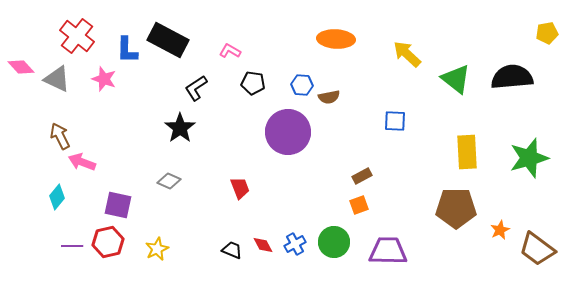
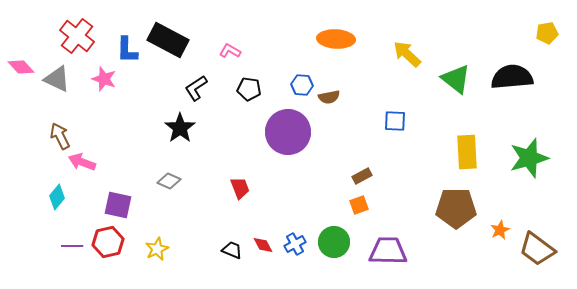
black pentagon: moved 4 px left, 6 px down
